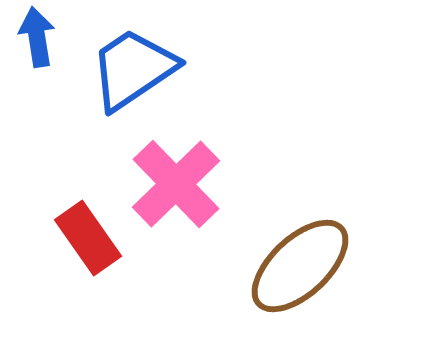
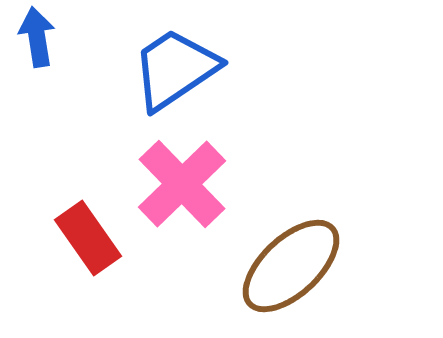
blue trapezoid: moved 42 px right
pink cross: moved 6 px right
brown ellipse: moved 9 px left
